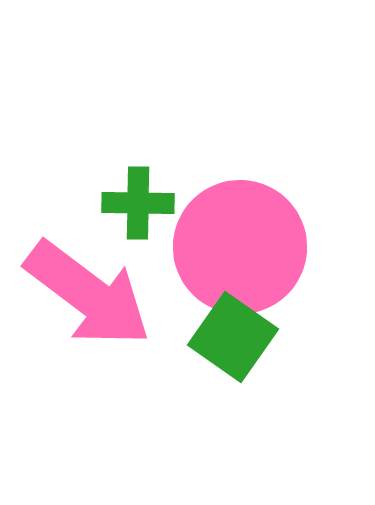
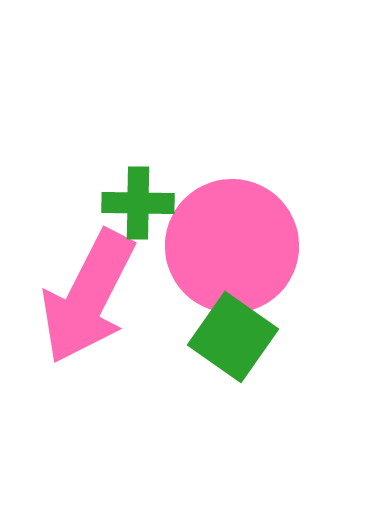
pink circle: moved 8 px left, 1 px up
pink arrow: moved 3 px down; rotated 80 degrees clockwise
